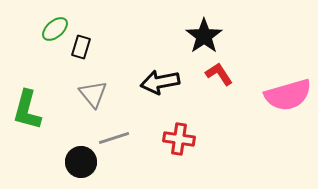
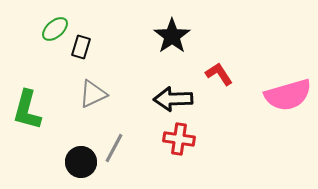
black star: moved 32 px left
black arrow: moved 13 px right, 17 px down; rotated 9 degrees clockwise
gray triangle: rotated 44 degrees clockwise
gray line: moved 10 px down; rotated 44 degrees counterclockwise
